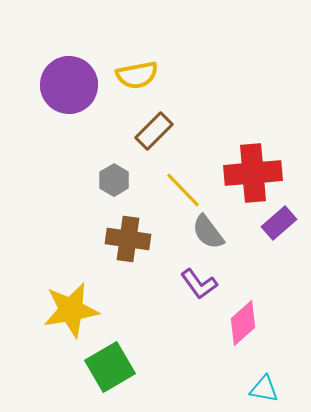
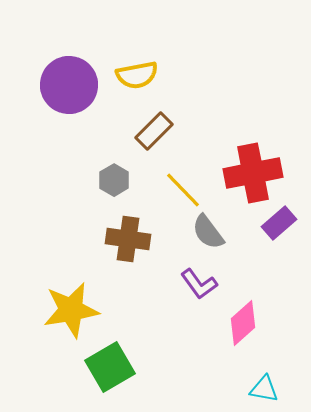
red cross: rotated 6 degrees counterclockwise
